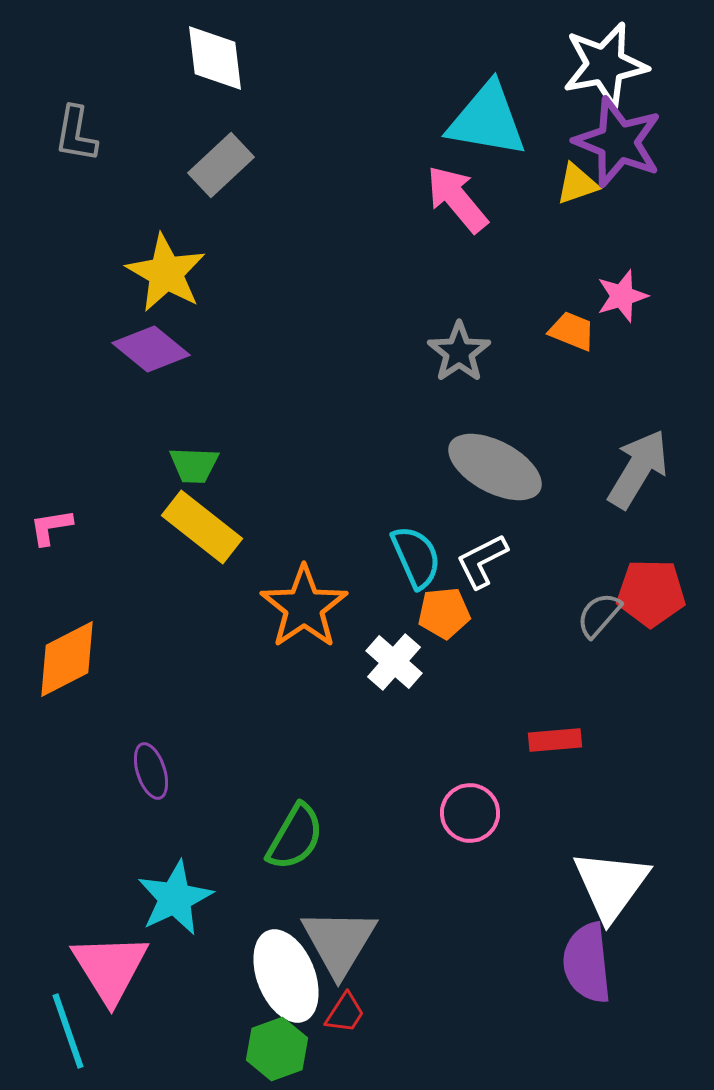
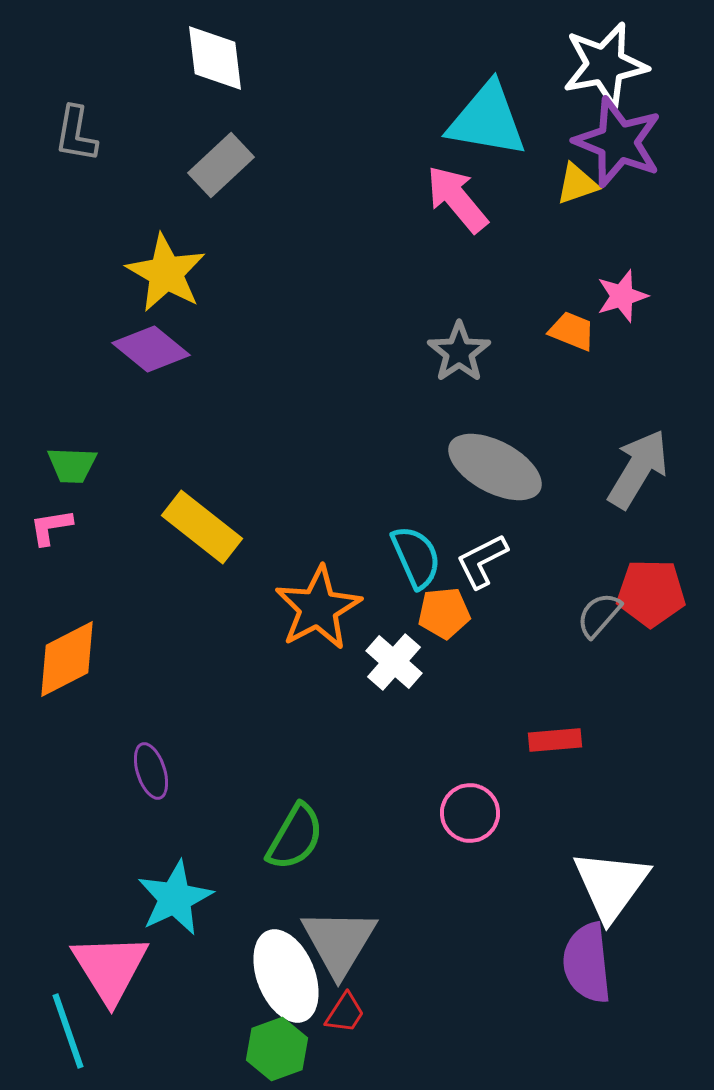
green trapezoid: moved 122 px left
orange star: moved 14 px right, 1 px down; rotated 6 degrees clockwise
